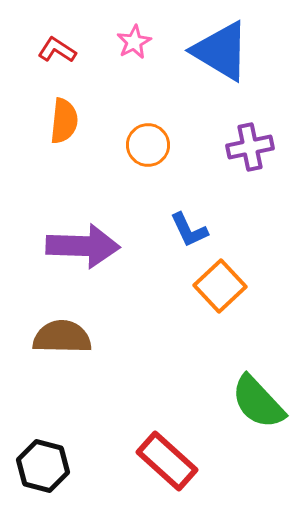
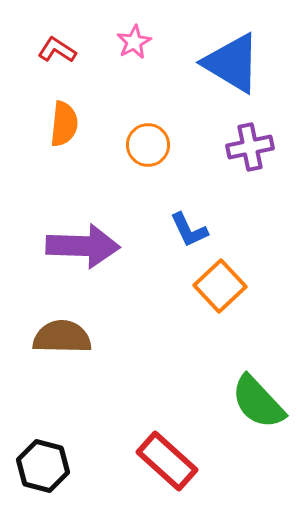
blue triangle: moved 11 px right, 12 px down
orange semicircle: moved 3 px down
